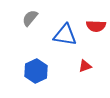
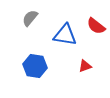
red semicircle: rotated 36 degrees clockwise
blue hexagon: moved 1 px left, 5 px up; rotated 25 degrees counterclockwise
